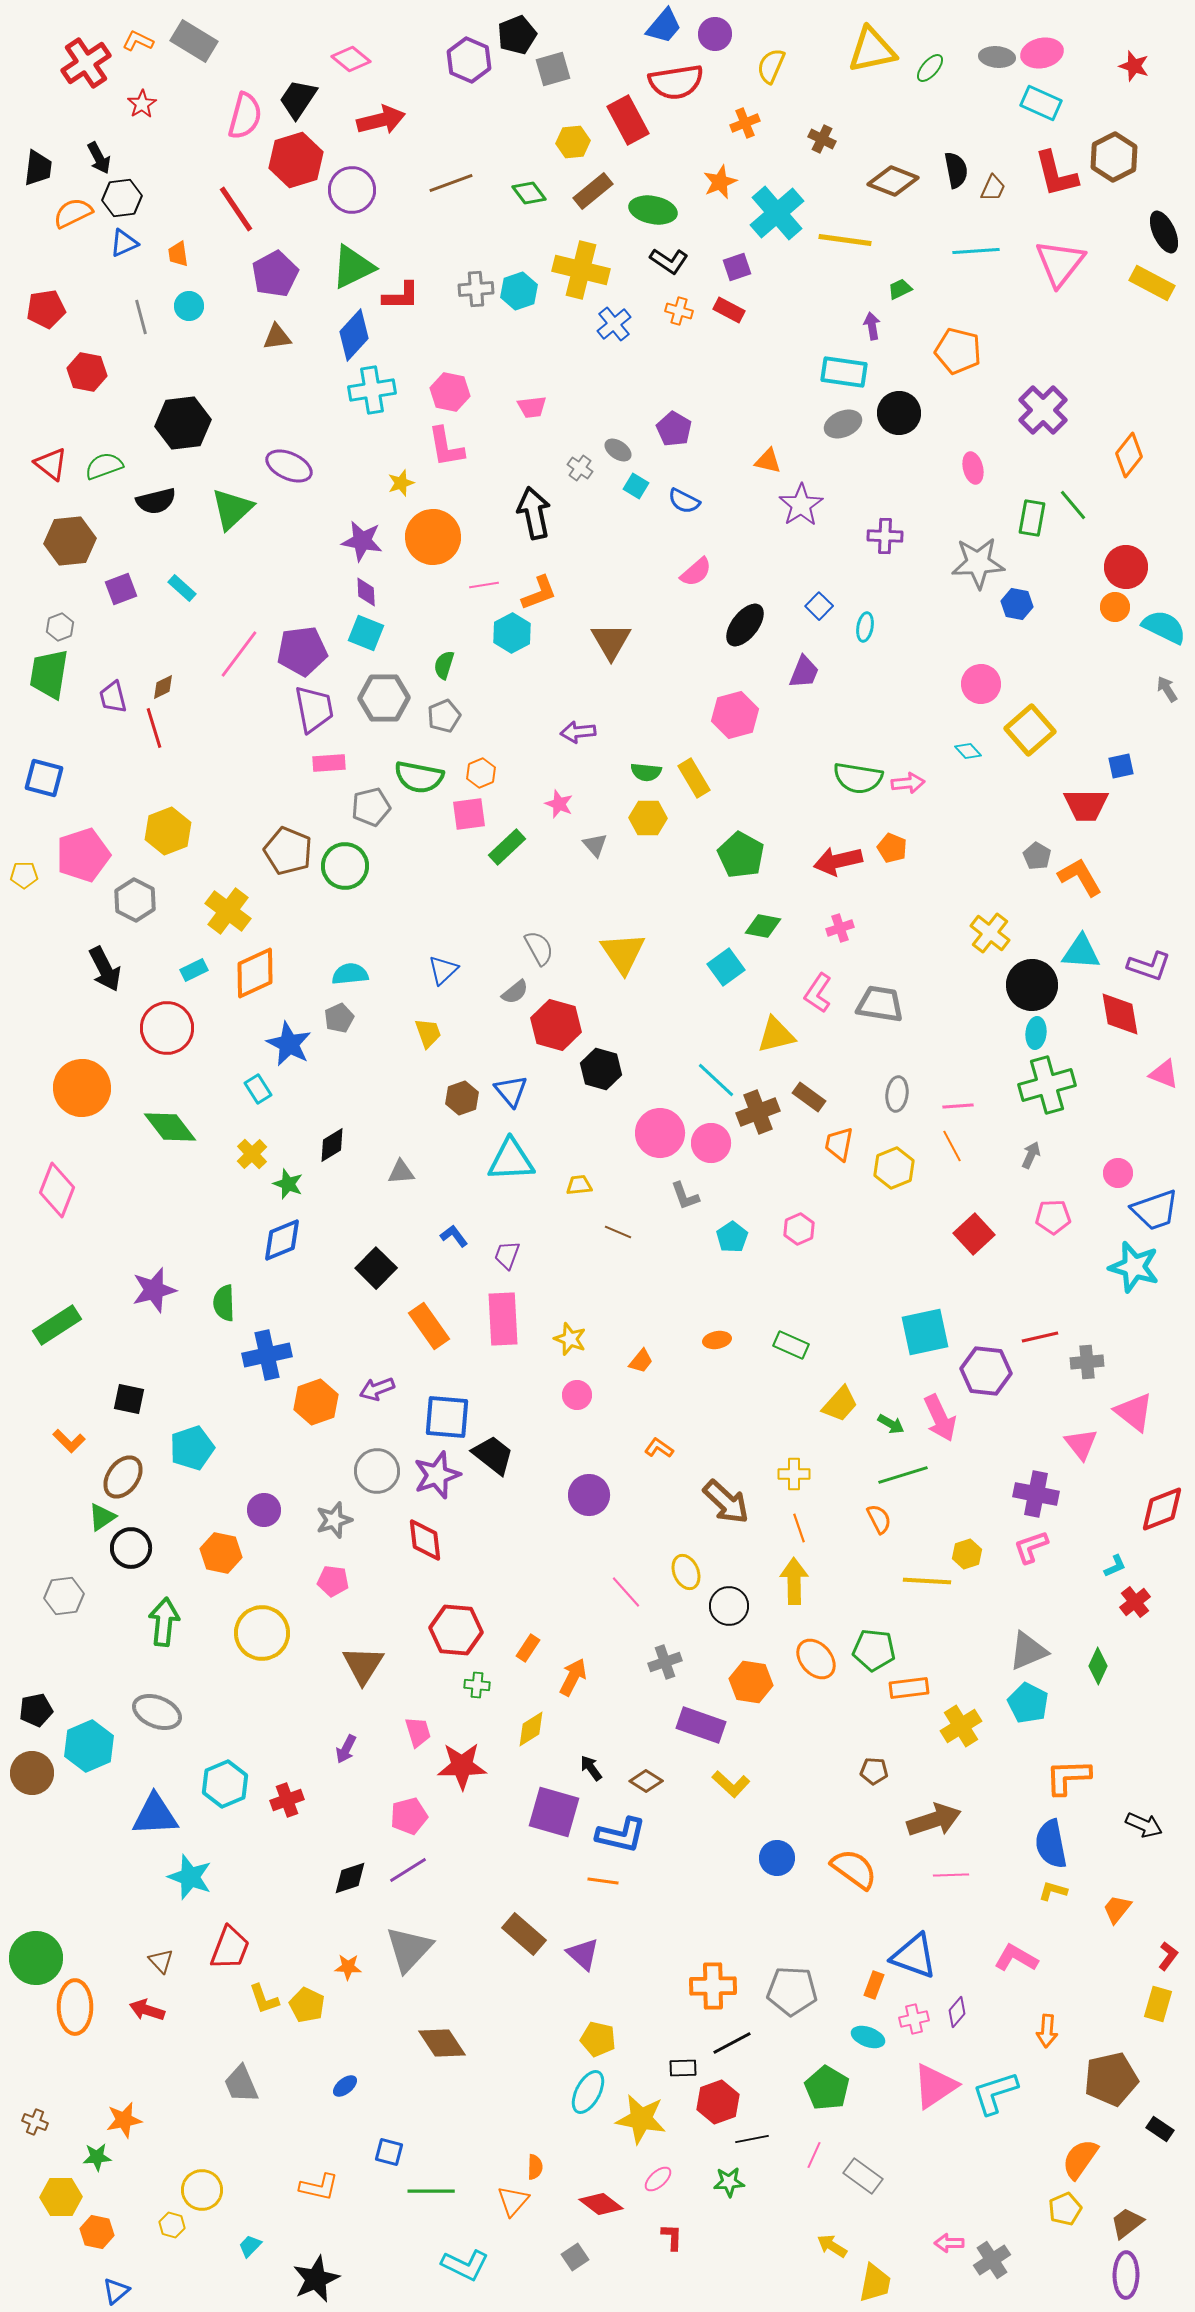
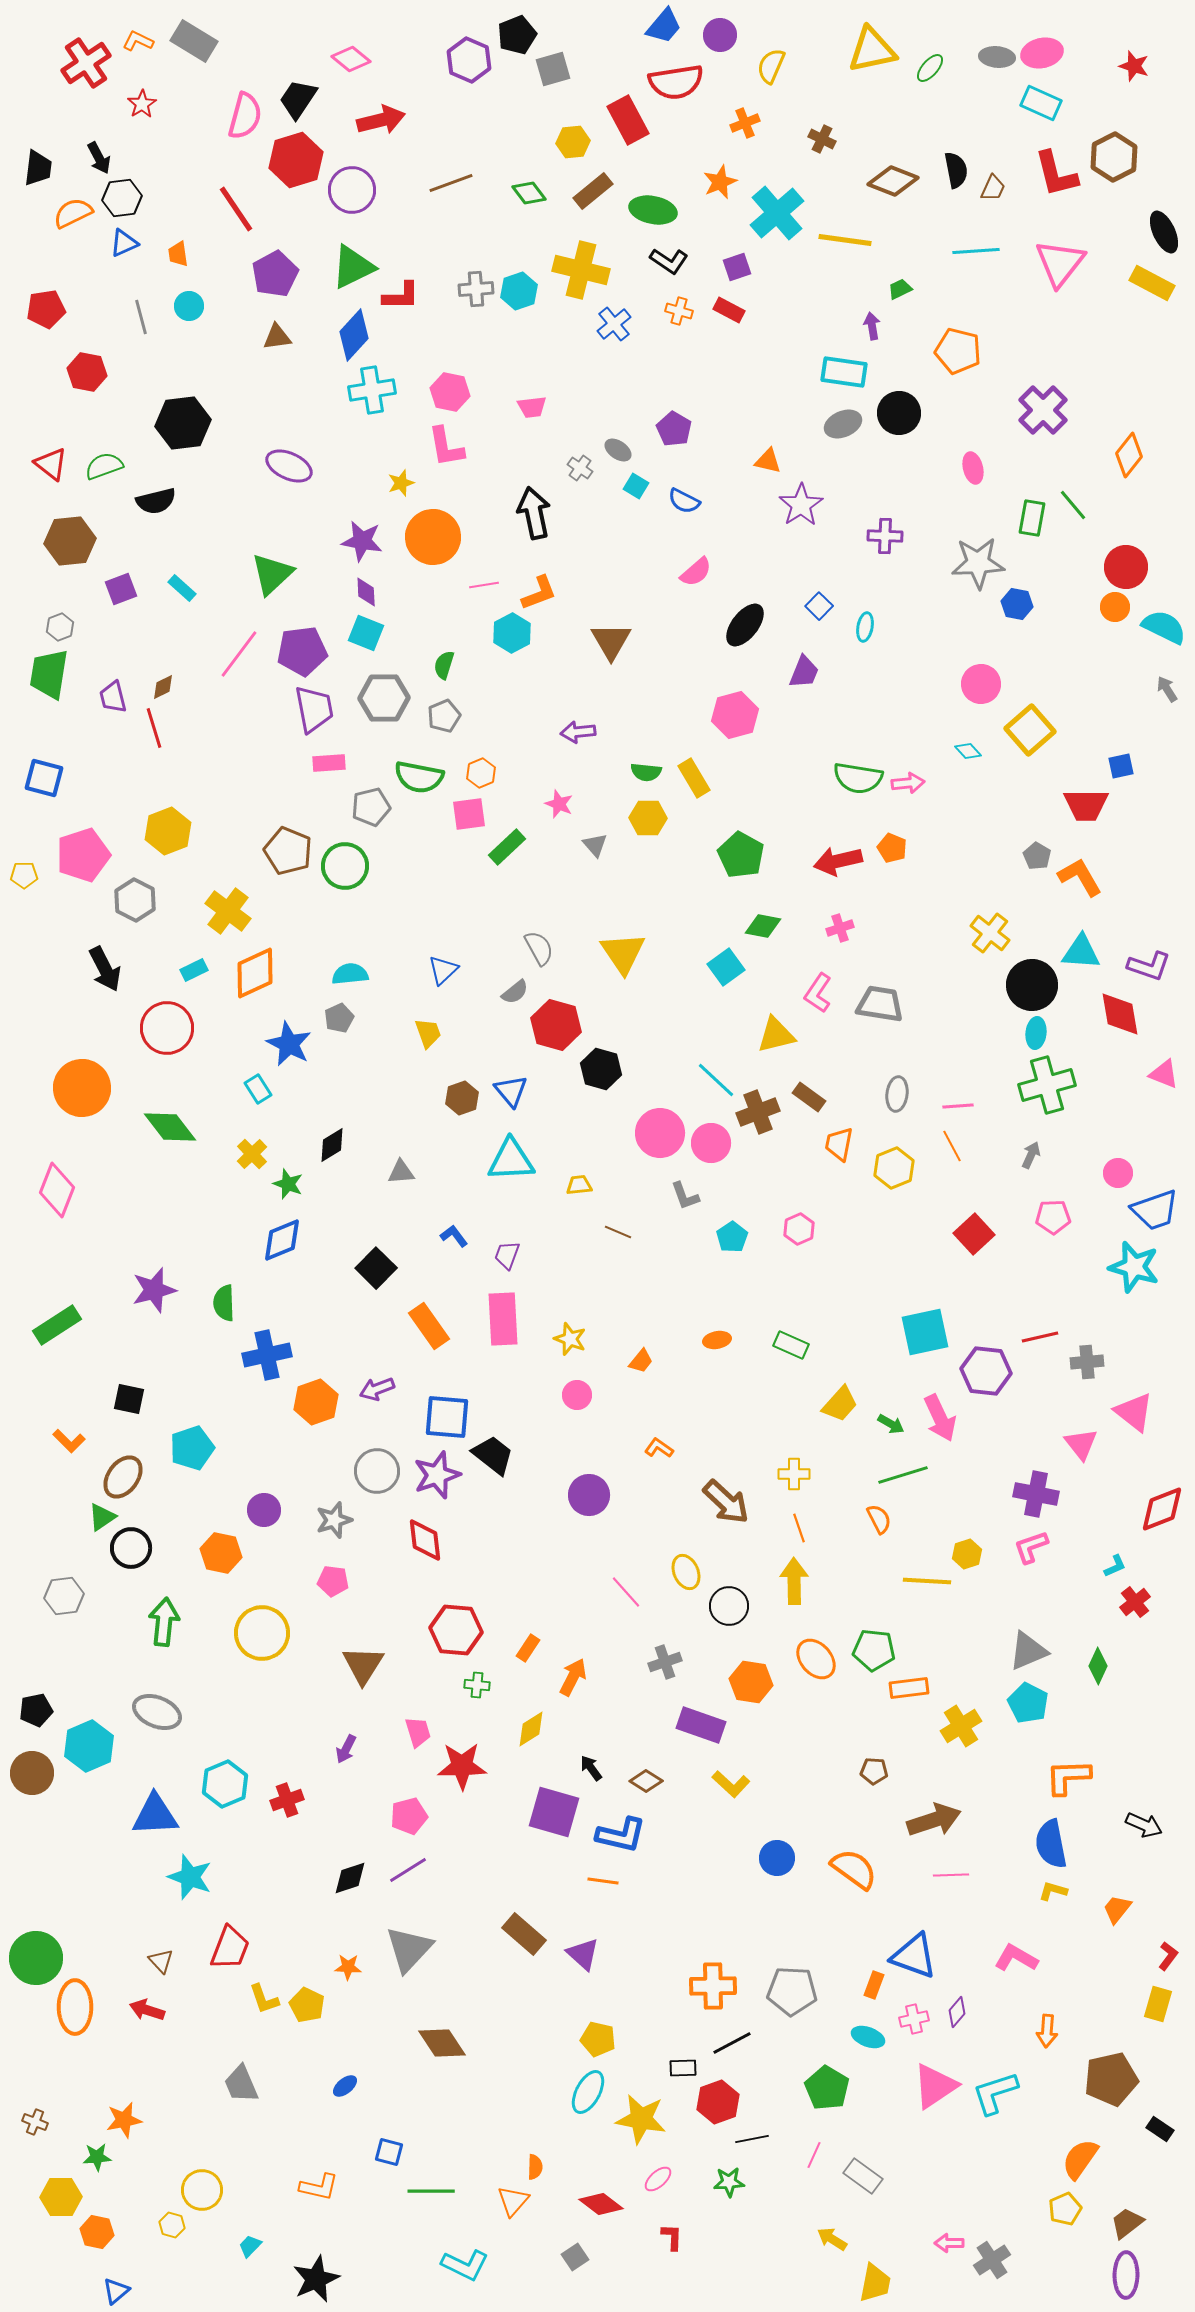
purple circle at (715, 34): moved 5 px right, 1 px down
green triangle at (232, 509): moved 40 px right, 65 px down
yellow arrow at (832, 2246): moved 7 px up
